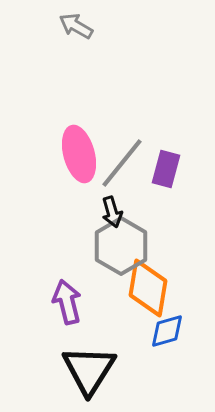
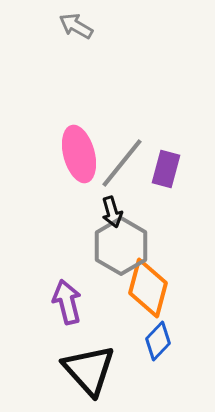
orange diamond: rotated 6 degrees clockwise
blue diamond: moved 9 px left, 10 px down; rotated 30 degrees counterclockwise
black triangle: rotated 14 degrees counterclockwise
